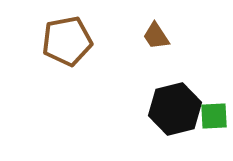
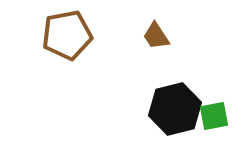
brown pentagon: moved 6 px up
green square: rotated 8 degrees counterclockwise
